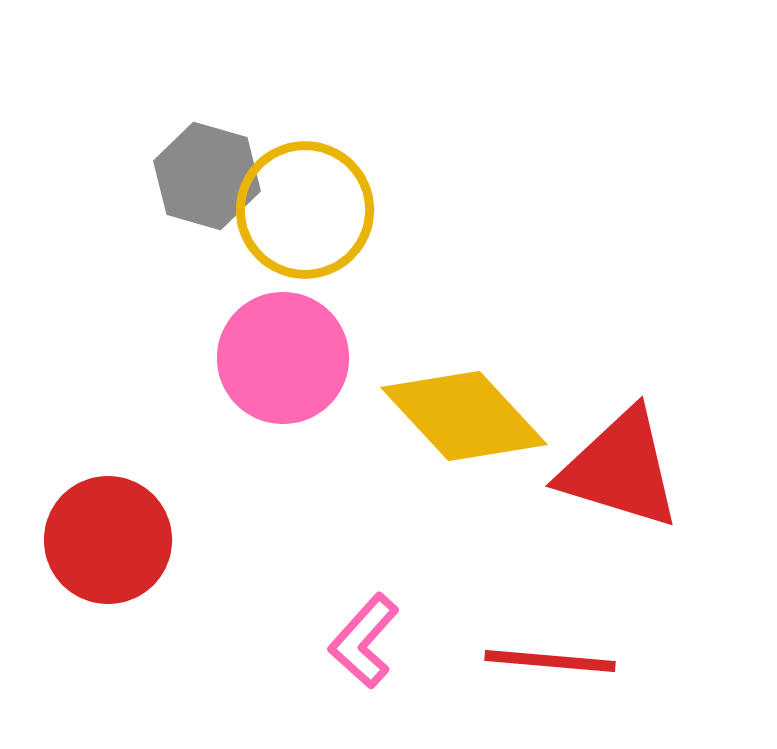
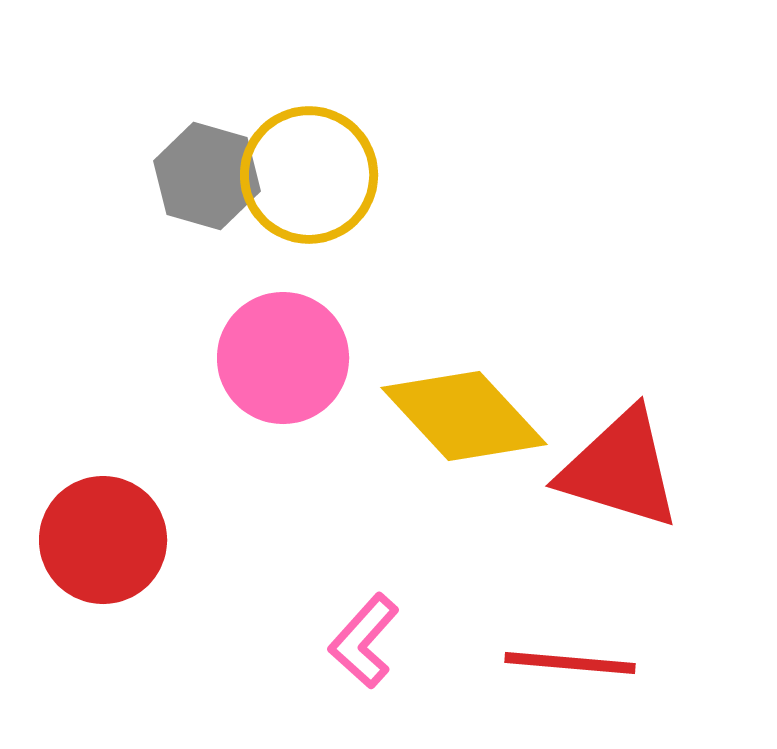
yellow circle: moved 4 px right, 35 px up
red circle: moved 5 px left
red line: moved 20 px right, 2 px down
